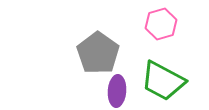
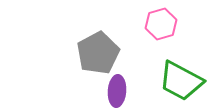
gray pentagon: rotated 9 degrees clockwise
green trapezoid: moved 18 px right
